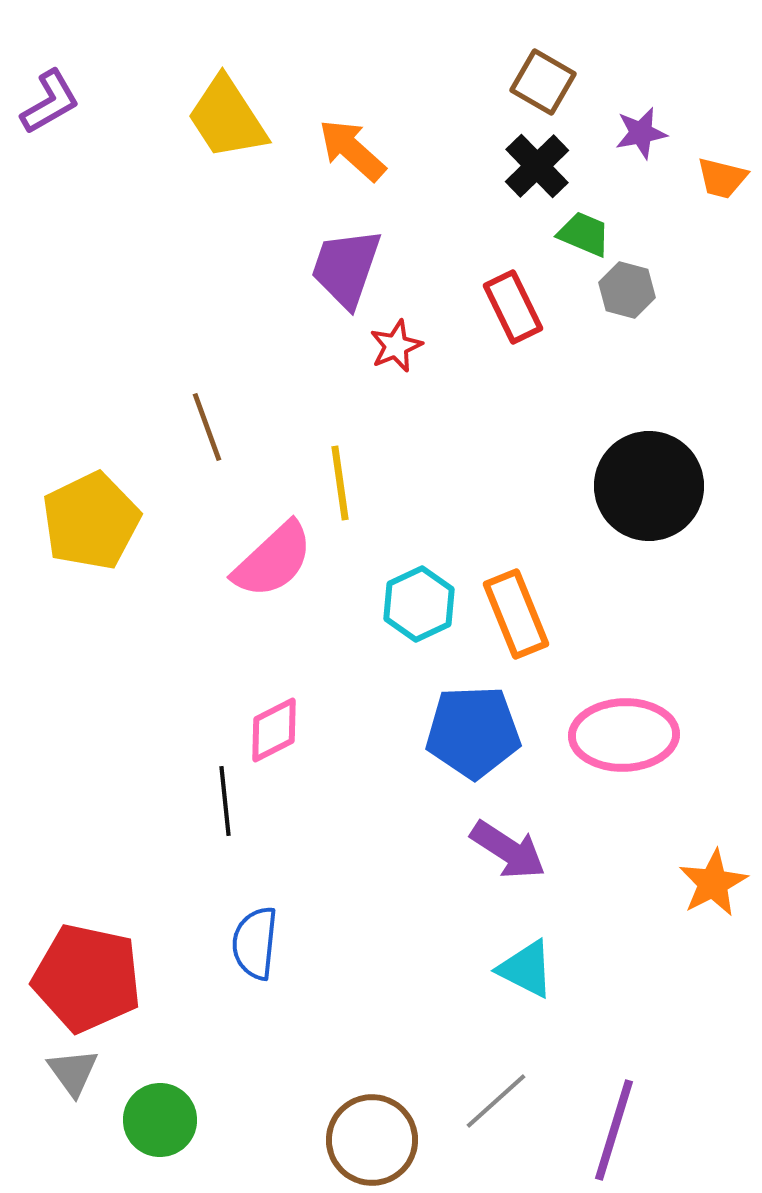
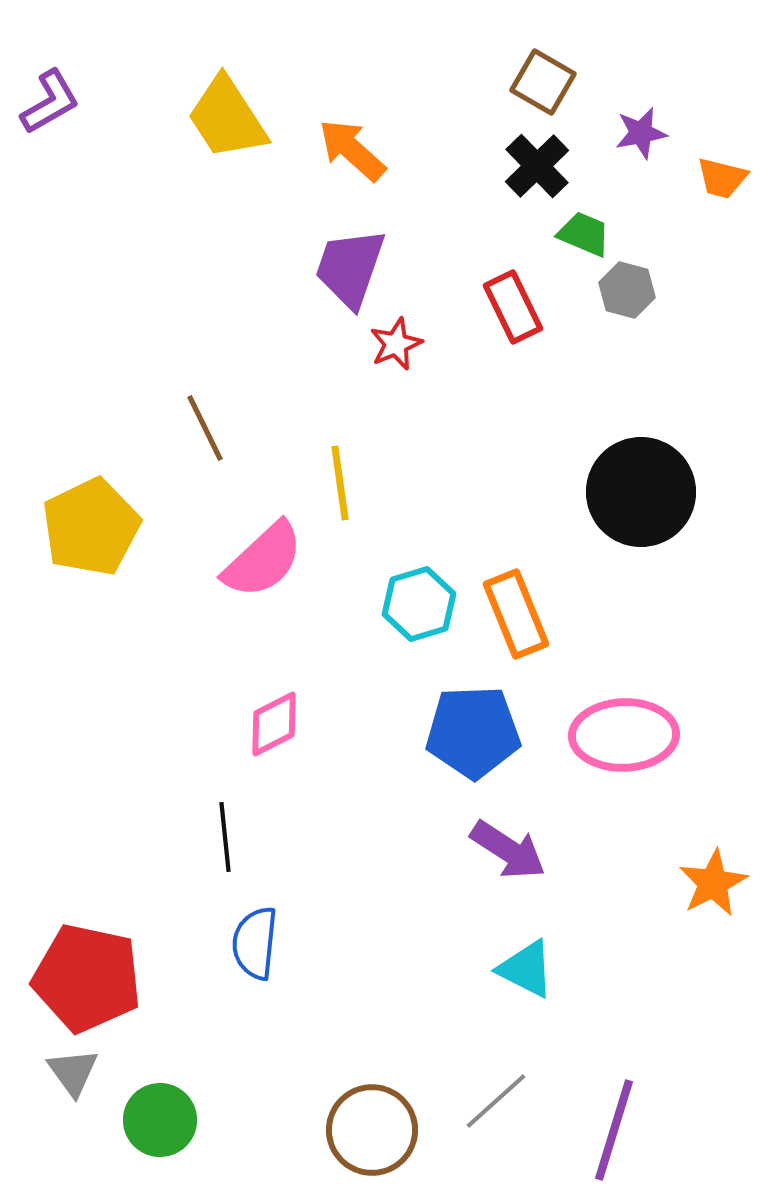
purple trapezoid: moved 4 px right
red star: moved 2 px up
brown line: moved 2 px left, 1 px down; rotated 6 degrees counterclockwise
black circle: moved 8 px left, 6 px down
yellow pentagon: moved 6 px down
pink semicircle: moved 10 px left
cyan hexagon: rotated 8 degrees clockwise
pink diamond: moved 6 px up
black line: moved 36 px down
brown circle: moved 10 px up
